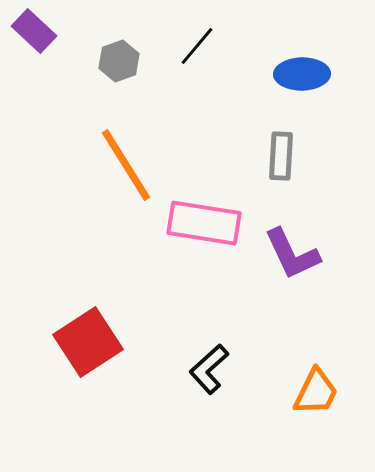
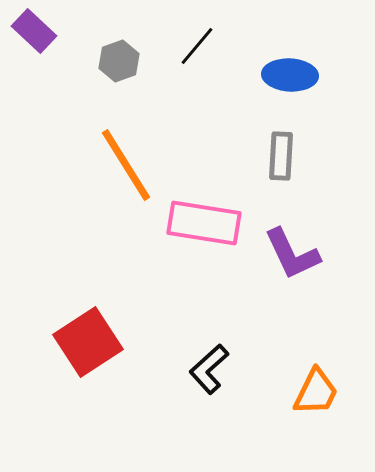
blue ellipse: moved 12 px left, 1 px down; rotated 4 degrees clockwise
